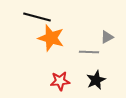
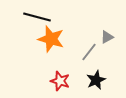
orange star: moved 1 px down
gray line: rotated 54 degrees counterclockwise
red star: rotated 24 degrees clockwise
